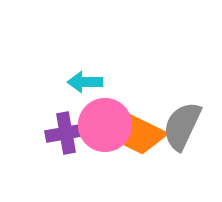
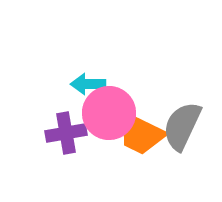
cyan arrow: moved 3 px right, 2 px down
pink circle: moved 4 px right, 12 px up
